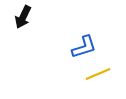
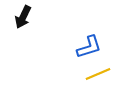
blue L-shape: moved 5 px right
